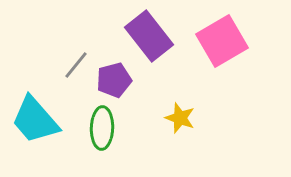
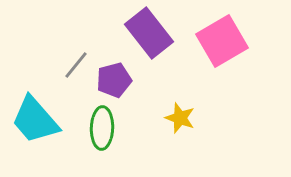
purple rectangle: moved 3 px up
